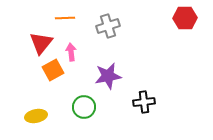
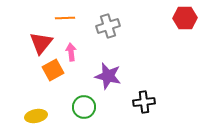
purple star: rotated 24 degrees clockwise
